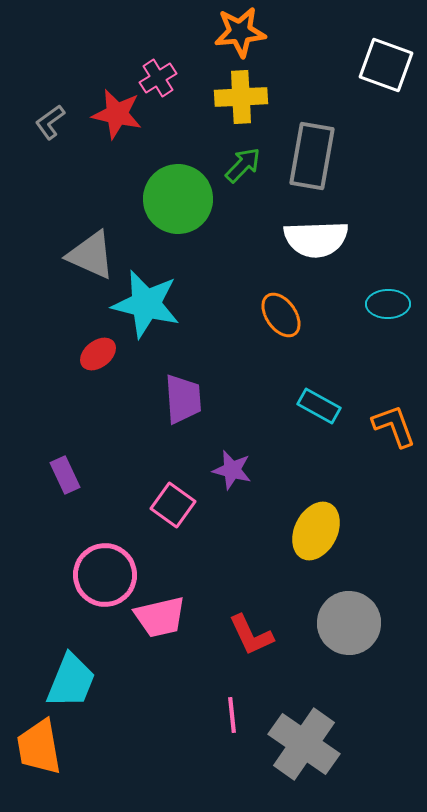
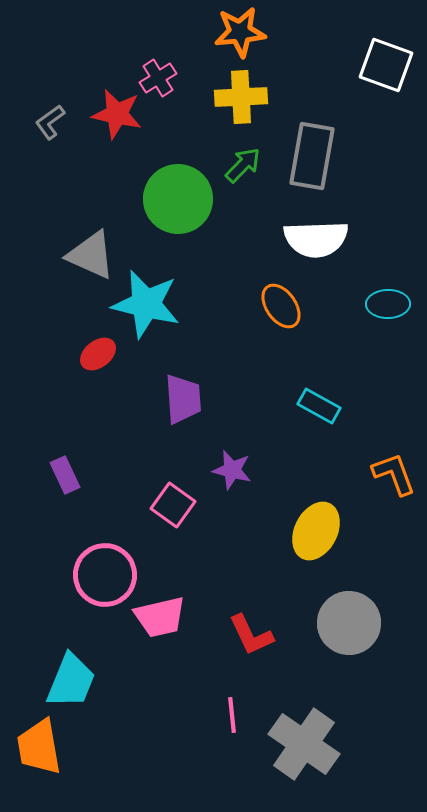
orange ellipse: moved 9 px up
orange L-shape: moved 48 px down
